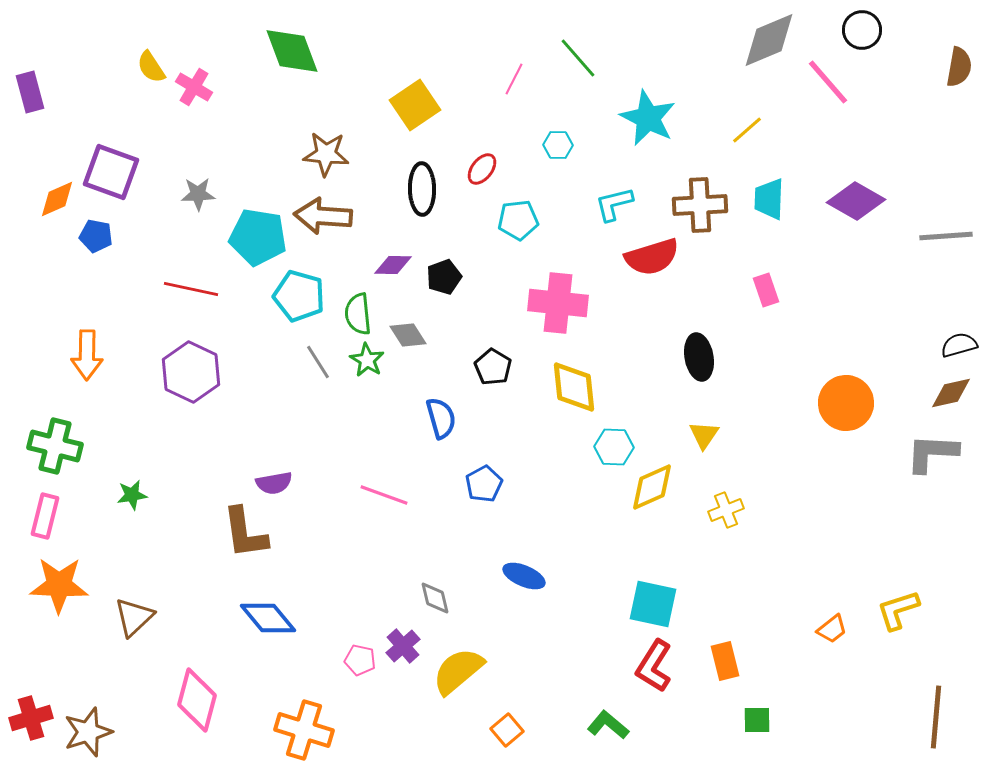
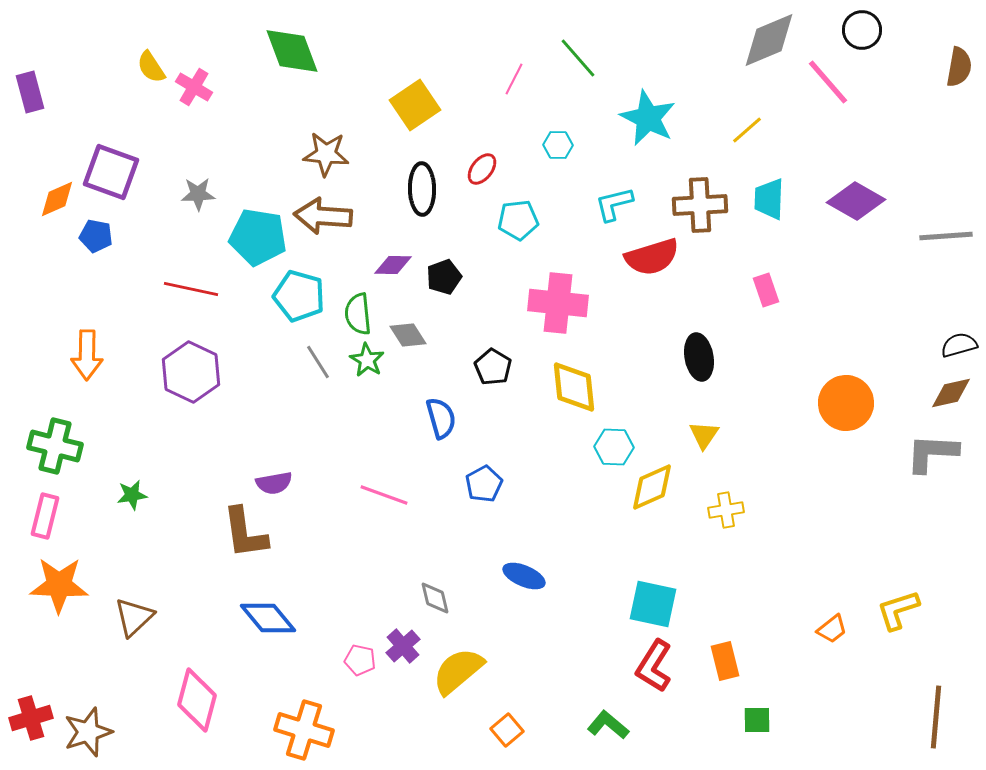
yellow cross at (726, 510): rotated 12 degrees clockwise
